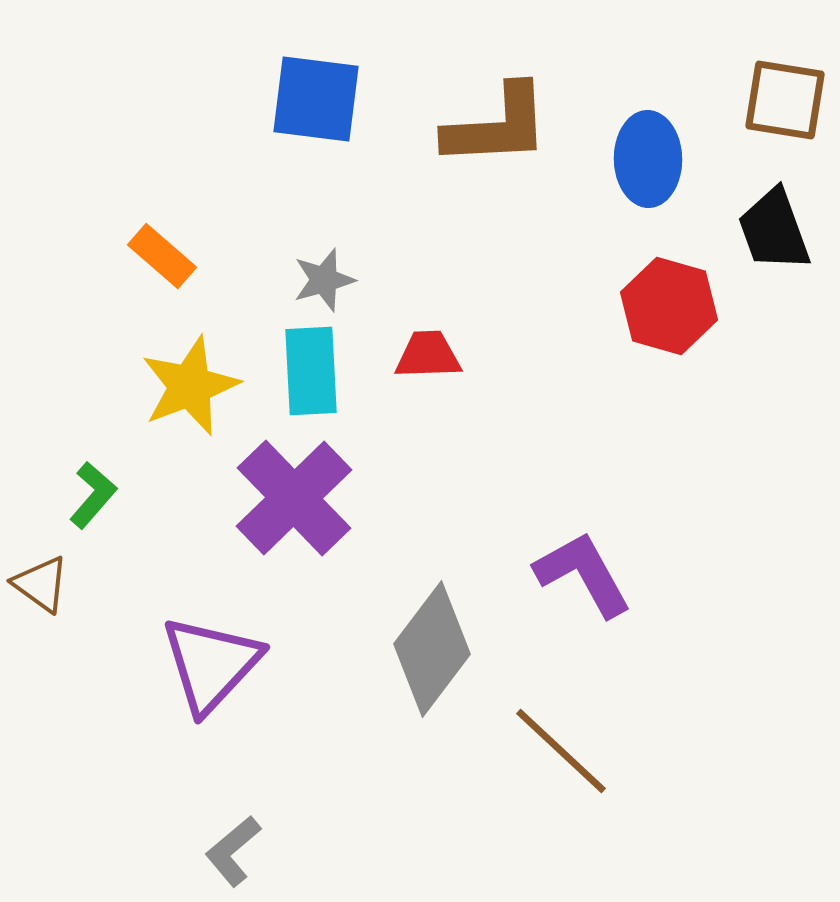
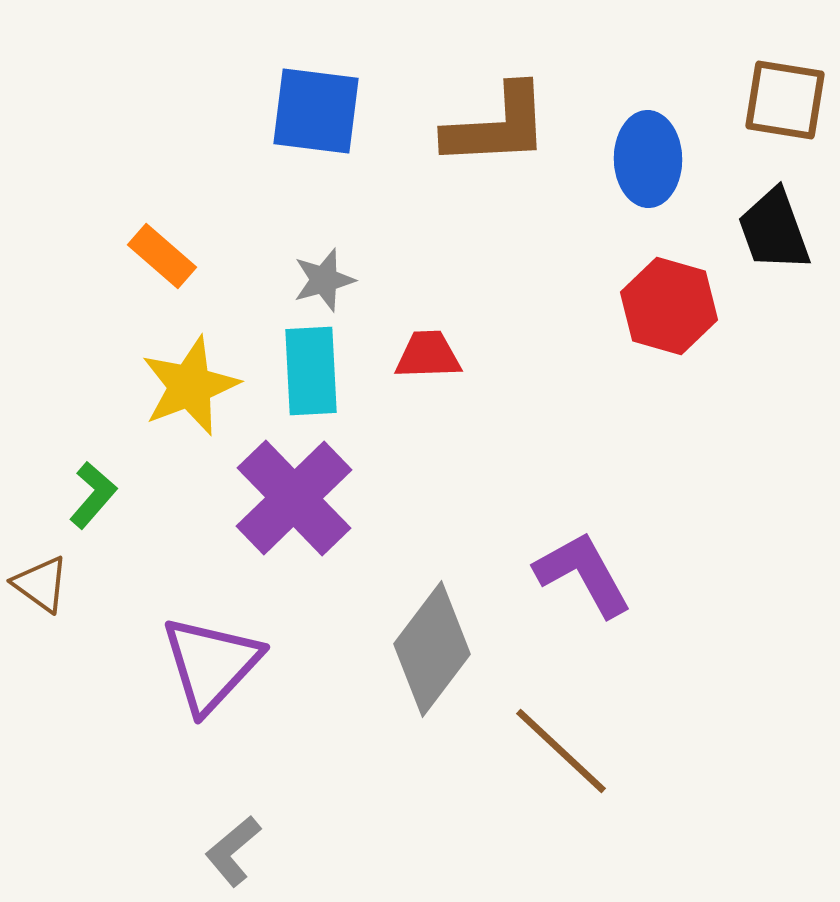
blue square: moved 12 px down
